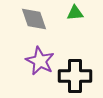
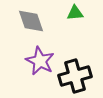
gray diamond: moved 3 px left, 2 px down
black cross: rotated 16 degrees counterclockwise
